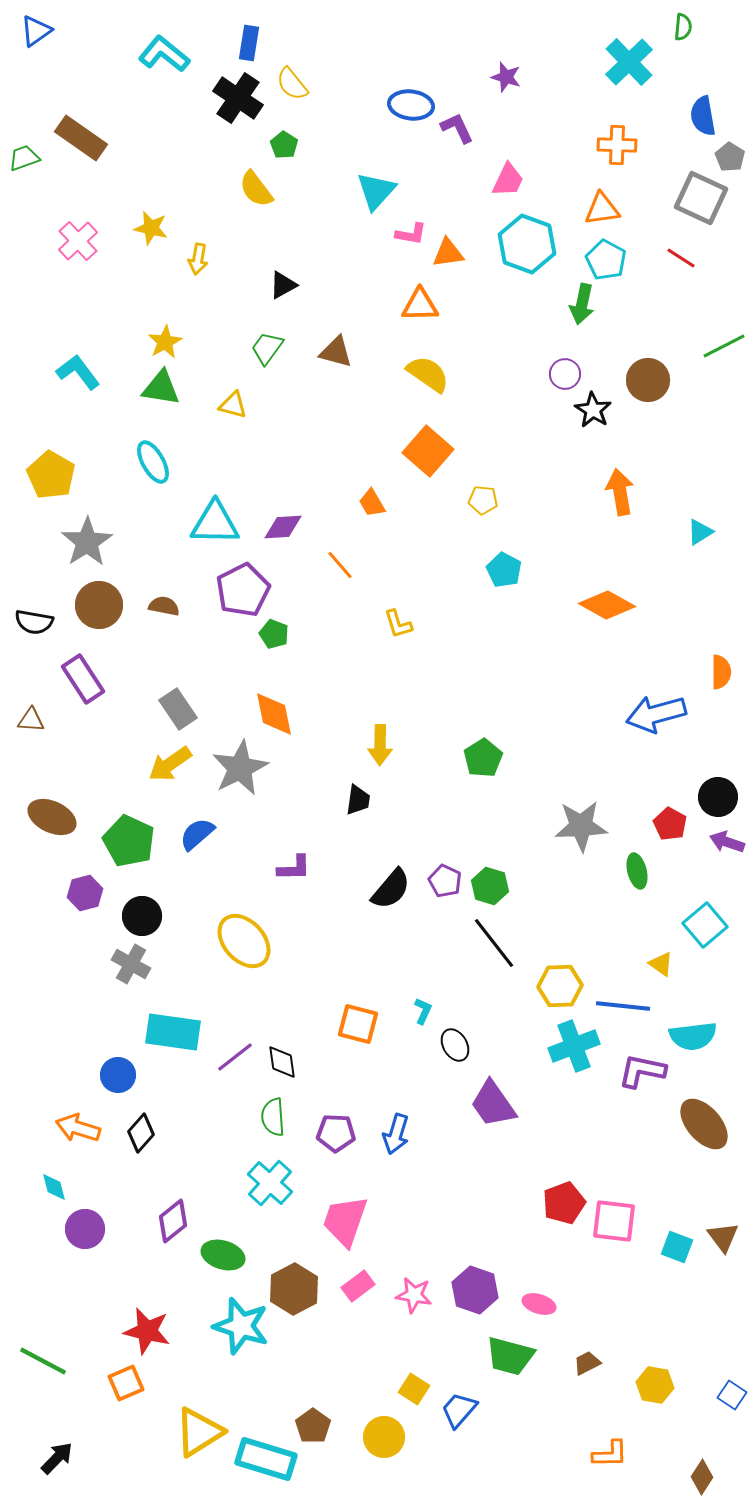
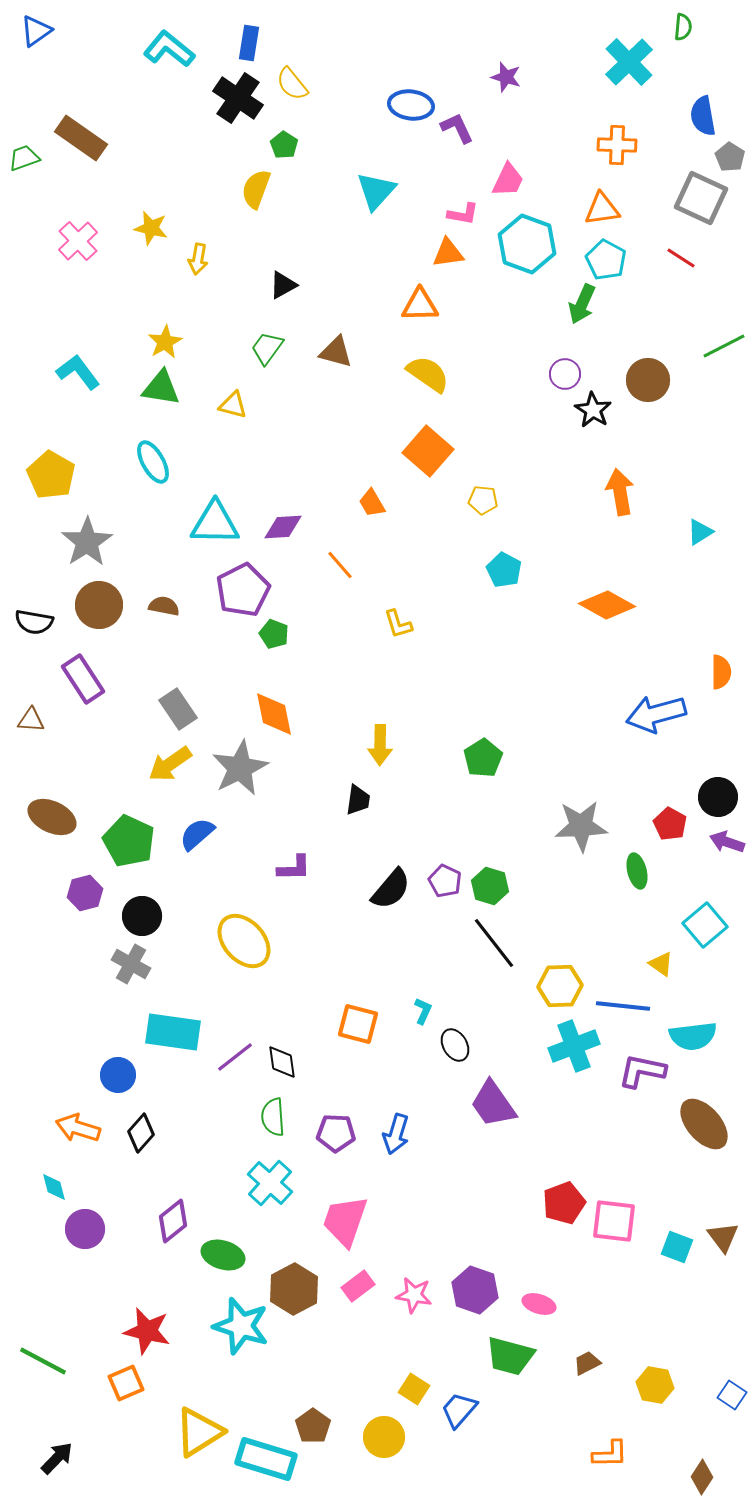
cyan L-shape at (164, 54): moved 5 px right, 5 px up
yellow semicircle at (256, 189): rotated 57 degrees clockwise
pink L-shape at (411, 234): moved 52 px right, 20 px up
green arrow at (582, 304): rotated 12 degrees clockwise
